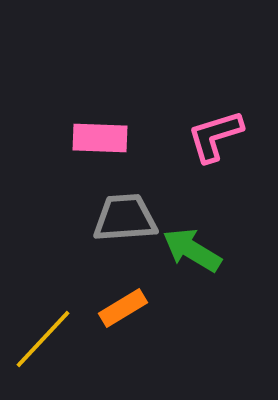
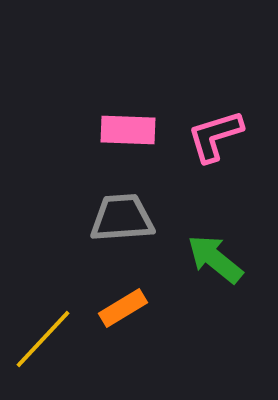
pink rectangle: moved 28 px right, 8 px up
gray trapezoid: moved 3 px left
green arrow: moved 23 px right, 9 px down; rotated 8 degrees clockwise
